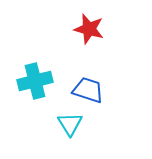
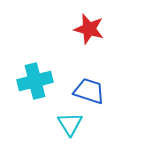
blue trapezoid: moved 1 px right, 1 px down
